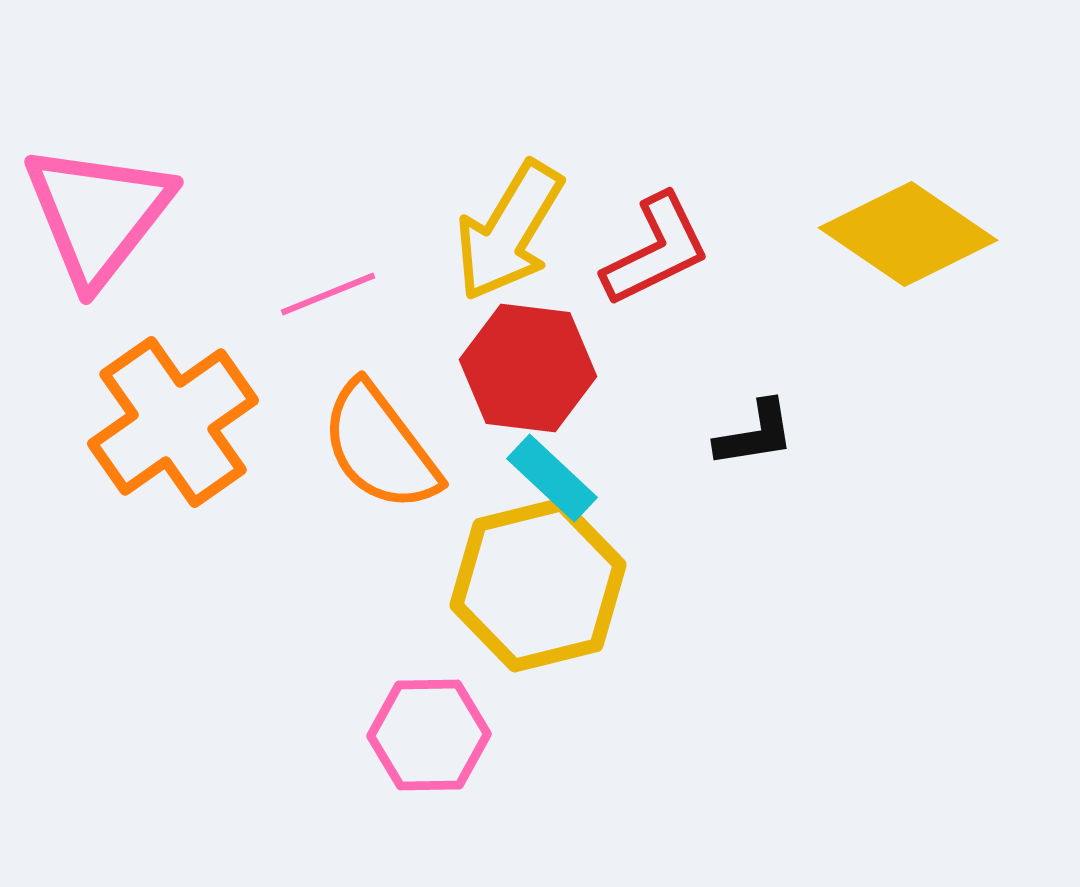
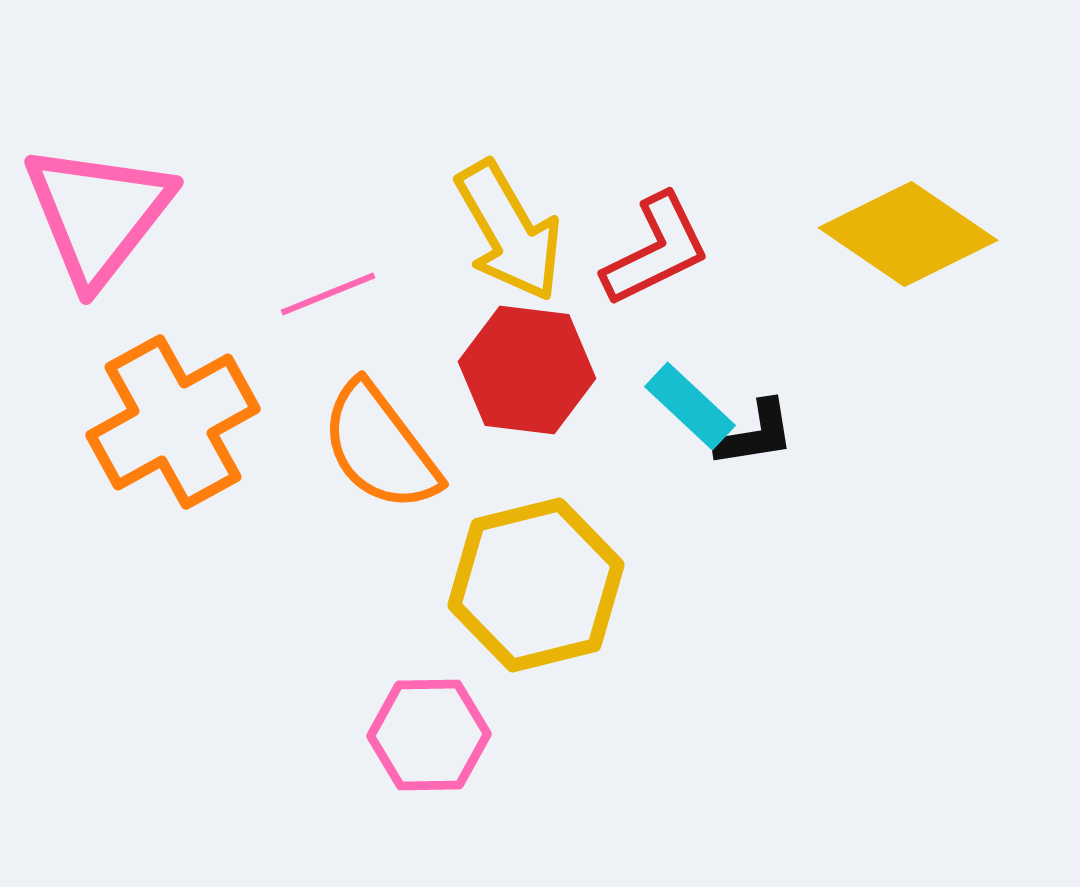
yellow arrow: rotated 61 degrees counterclockwise
red hexagon: moved 1 px left, 2 px down
orange cross: rotated 6 degrees clockwise
cyan rectangle: moved 138 px right, 72 px up
yellow hexagon: moved 2 px left
